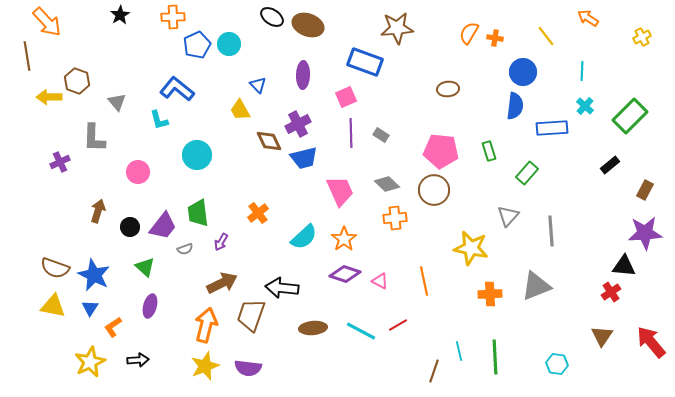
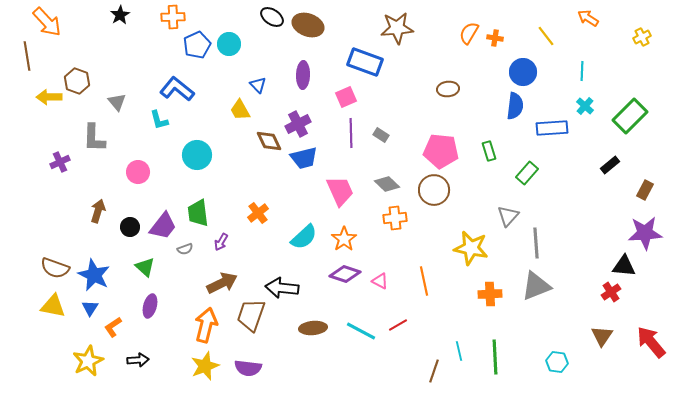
gray line at (551, 231): moved 15 px left, 12 px down
yellow star at (90, 362): moved 2 px left, 1 px up
cyan hexagon at (557, 364): moved 2 px up
